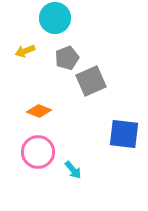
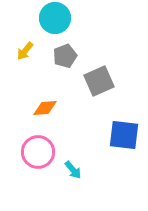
yellow arrow: rotated 30 degrees counterclockwise
gray pentagon: moved 2 px left, 2 px up
gray square: moved 8 px right
orange diamond: moved 6 px right, 3 px up; rotated 25 degrees counterclockwise
blue square: moved 1 px down
